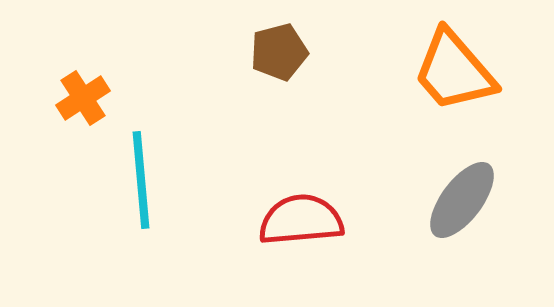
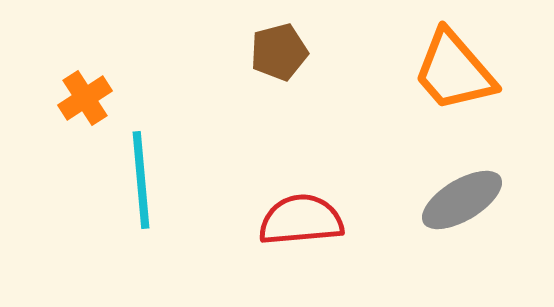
orange cross: moved 2 px right
gray ellipse: rotated 22 degrees clockwise
